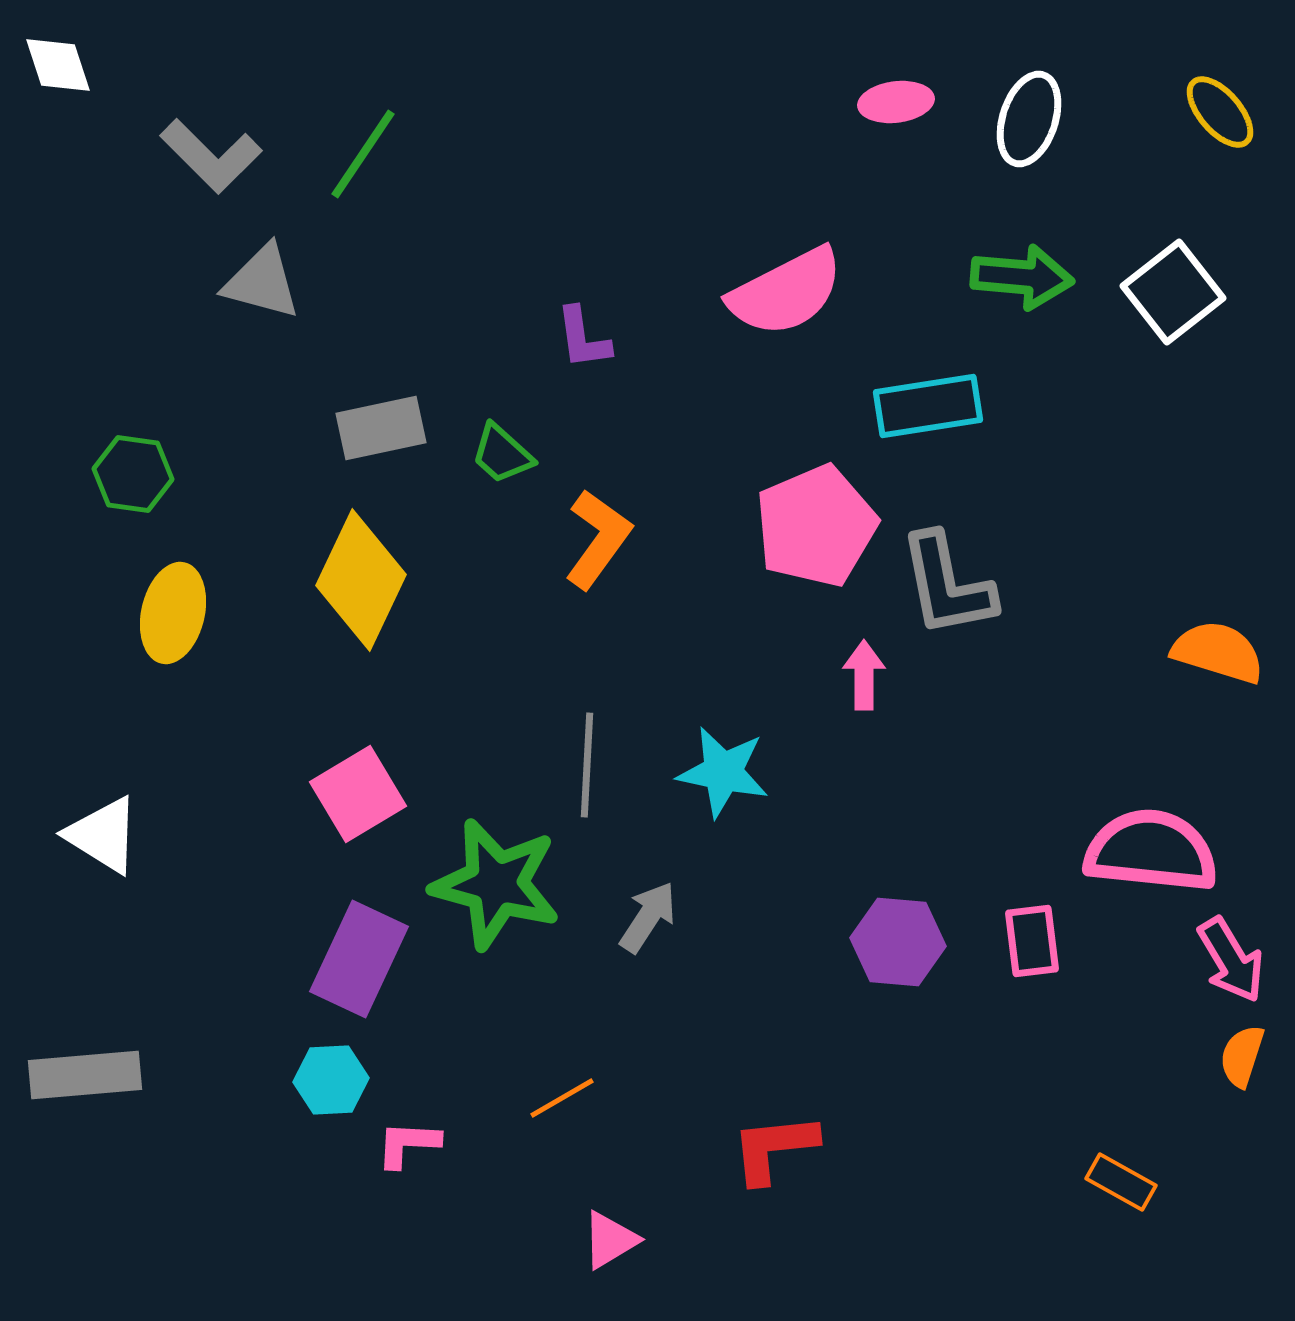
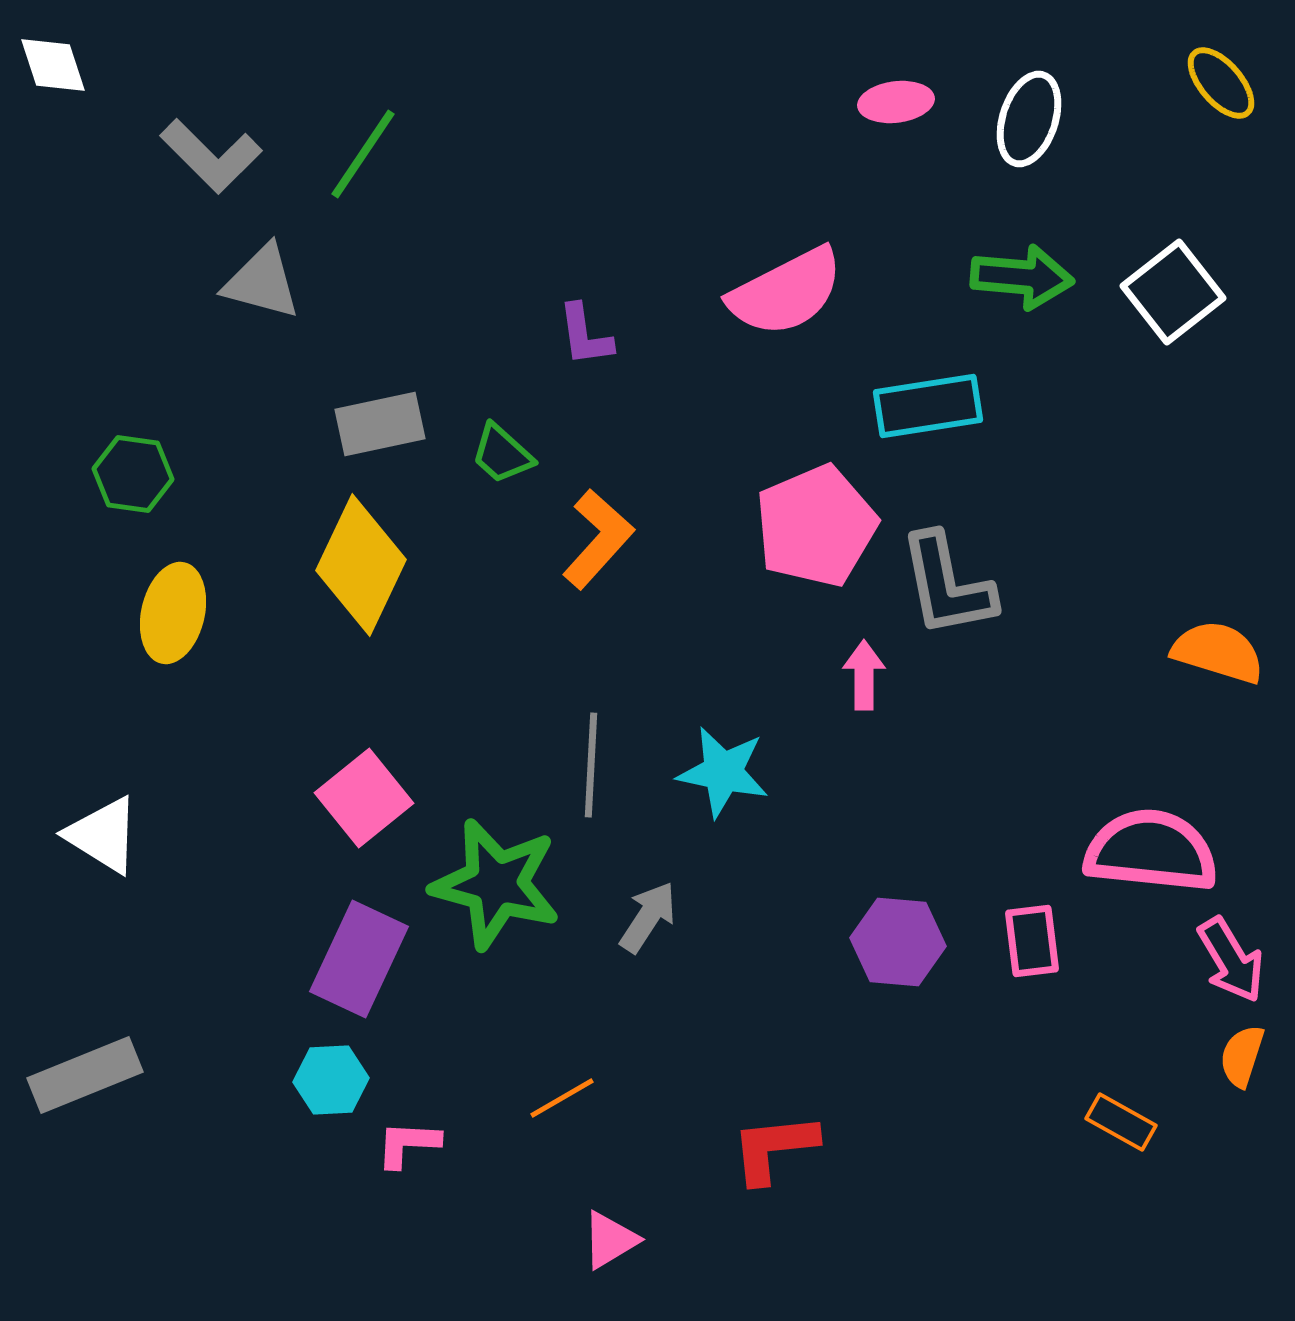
white diamond at (58, 65): moved 5 px left
yellow ellipse at (1220, 112): moved 1 px right, 29 px up
purple L-shape at (583, 338): moved 2 px right, 3 px up
gray rectangle at (381, 428): moved 1 px left, 4 px up
orange L-shape at (598, 539): rotated 6 degrees clockwise
yellow diamond at (361, 580): moved 15 px up
gray line at (587, 765): moved 4 px right
pink square at (358, 794): moved 6 px right, 4 px down; rotated 8 degrees counterclockwise
gray rectangle at (85, 1075): rotated 17 degrees counterclockwise
orange rectangle at (1121, 1182): moved 60 px up
